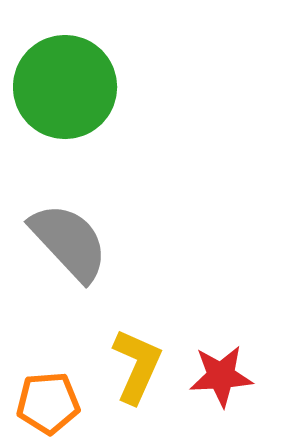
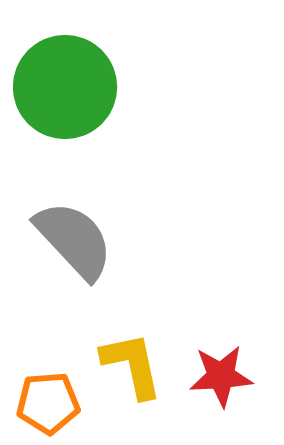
gray semicircle: moved 5 px right, 2 px up
yellow L-shape: moved 5 px left, 1 px up; rotated 36 degrees counterclockwise
